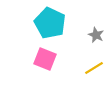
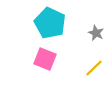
gray star: moved 2 px up
yellow line: rotated 12 degrees counterclockwise
